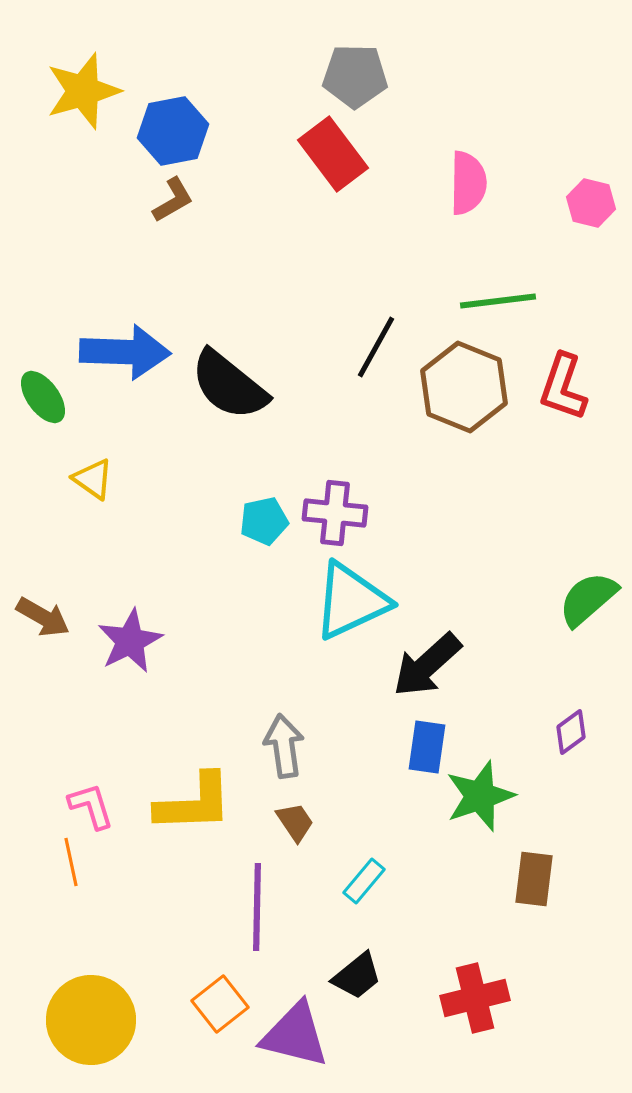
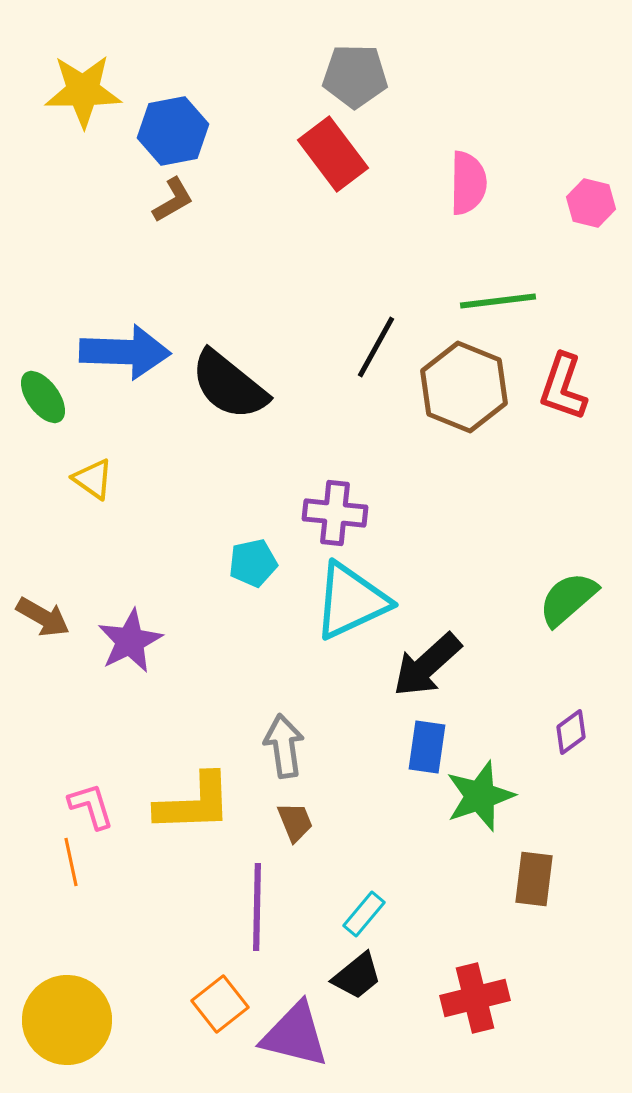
yellow star: rotated 16 degrees clockwise
cyan pentagon: moved 11 px left, 42 px down
green semicircle: moved 20 px left
brown trapezoid: rotated 12 degrees clockwise
cyan rectangle: moved 33 px down
yellow circle: moved 24 px left
